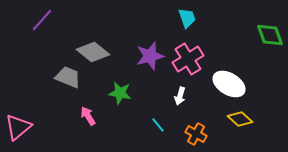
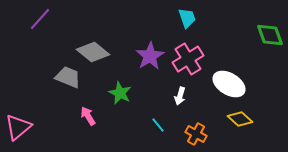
purple line: moved 2 px left, 1 px up
purple star: rotated 16 degrees counterclockwise
green star: rotated 15 degrees clockwise
